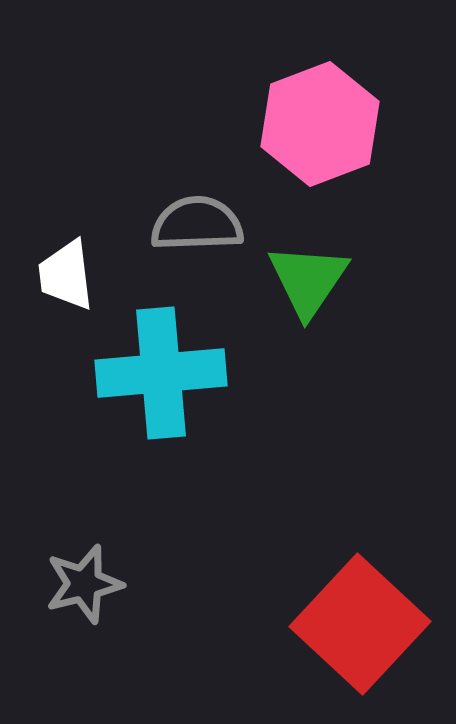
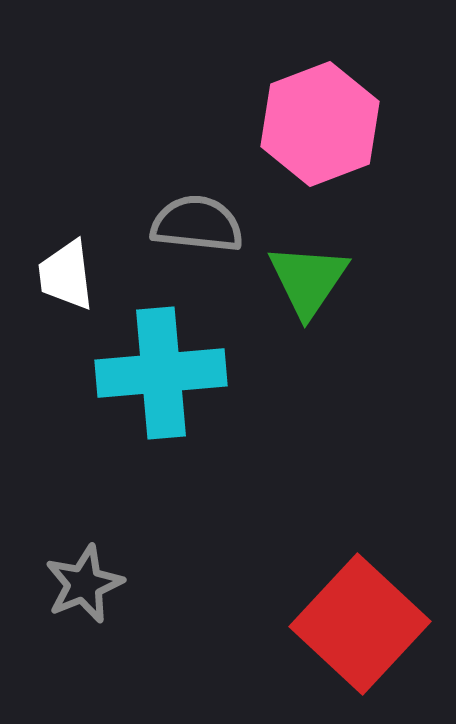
gray semicircle: rotated 8 degrees clockwise
gray star: rotated 8 degrees counterclockwise
